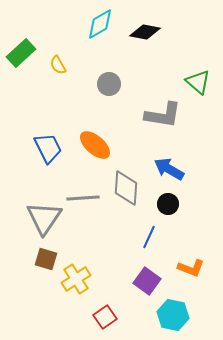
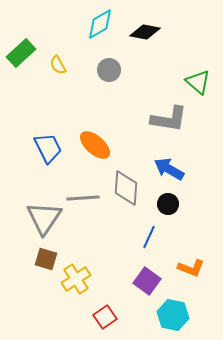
gray circle: moved 14 px up
gray L-shape: moved 6 px right, 4 px down
